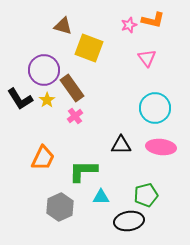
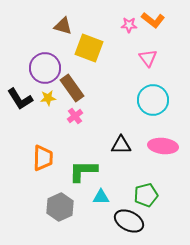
orange L-shape: rotated 25 degrees clockwise
pink star: rotated 21 degrees clockwise
pink triangle: moved 1 px right
purple circle: moved 1 px right, 2 px up
yellow star: moved 1 px right, 2 px up; rotated 28 degrees clockwise
cyan circle: moved 2 px left, 8 px up
pink ellipse: moved 2 px right, 1 px up
orange trapezoid: rotated 24 degrees counterclockwise
black ellipse: rotated 36 degrees clockwise
